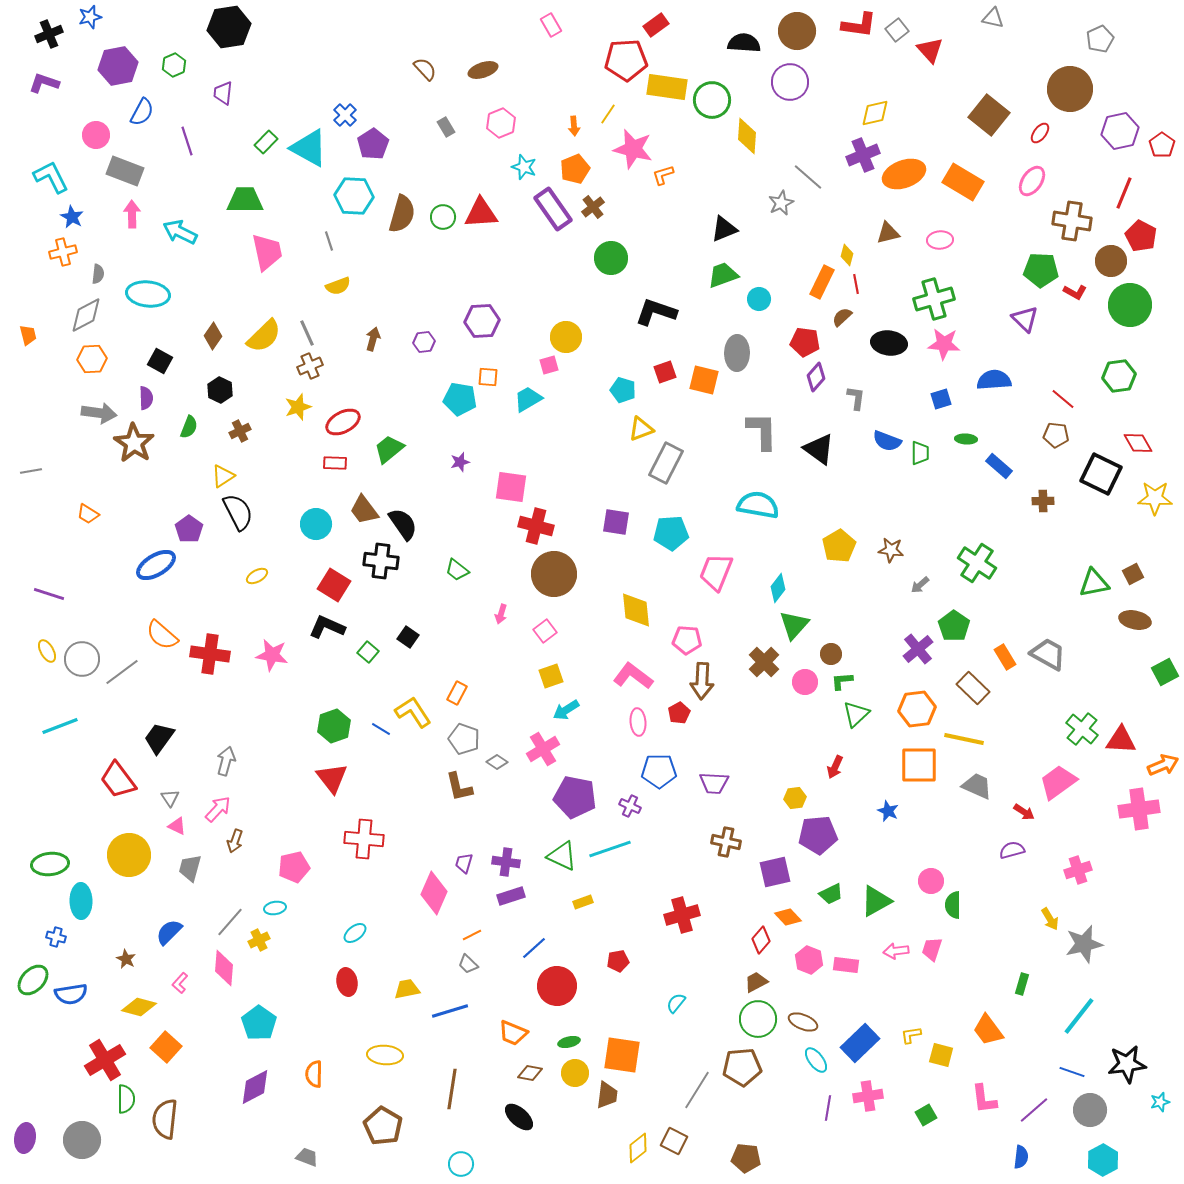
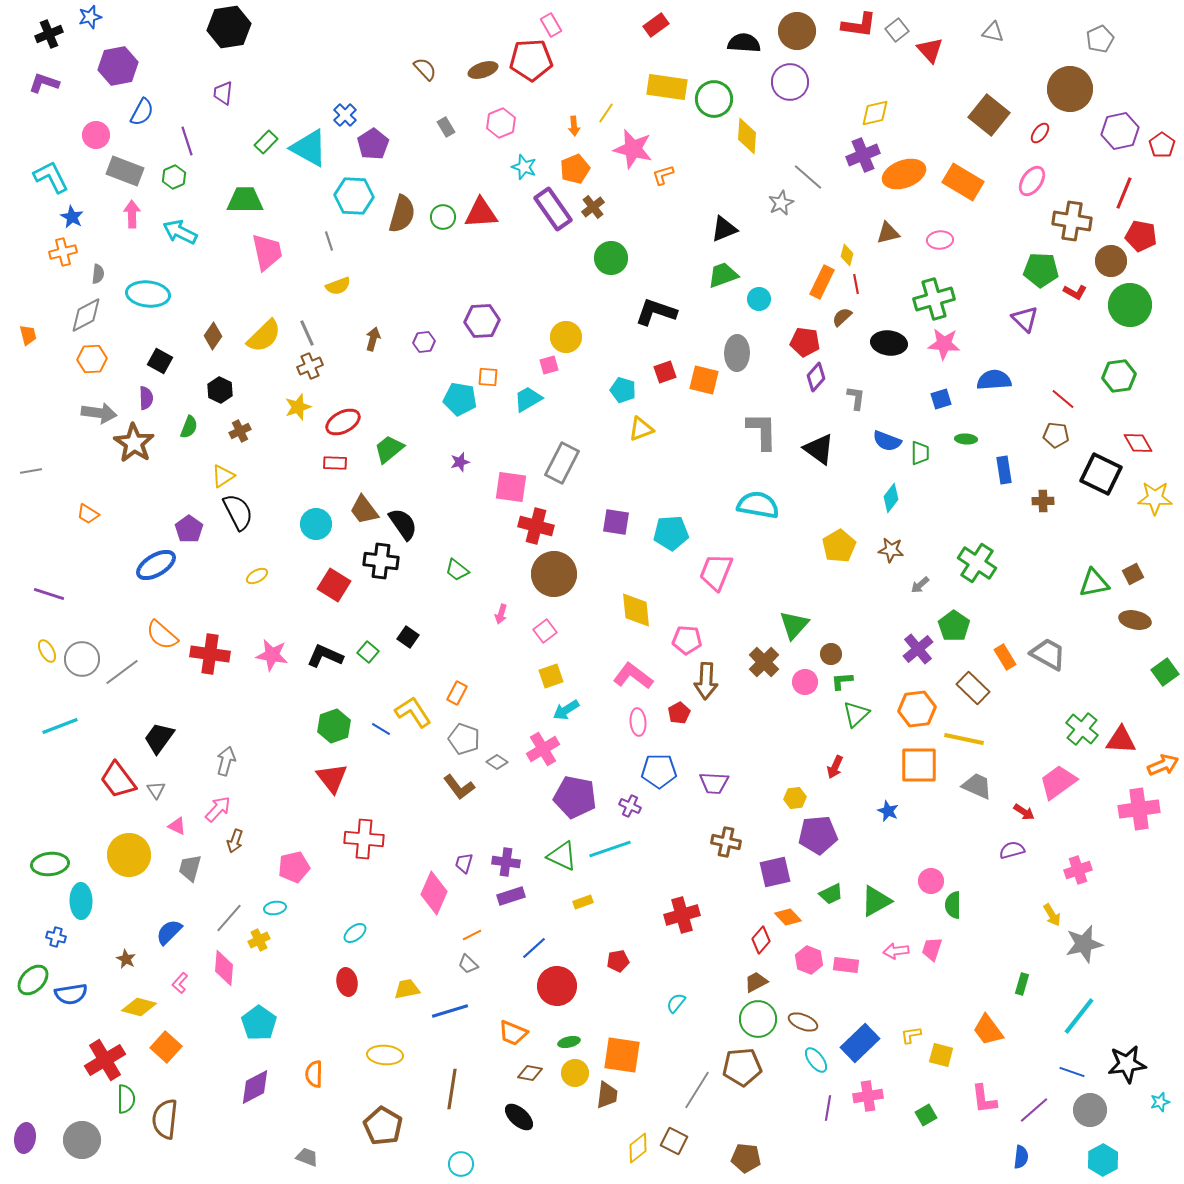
gray triangle at (993, 18): moved 14 px down
red pentagon at (626, 60): moved 95 px left
green hexagon at (174, 65): moved 112 px down
green circle at (712, 100): moved 2 px right, 1 px up
yellow line at (608, 114): moved 2 px left, 1 px up
red pentagon at (1141, 236): rotated 16 degrees counterclockwise
gray rectangle at (666, 463): moved 104 px left
blue rectangle at (999, 466): moved 5 px right, 4 px down; rotated 40 degrees clockwise
cyan diamond at (778, 588): moved 113 px right, 90 px up
black L-shape at (327, 627): moved 2 px left, 29 px down
green square at (1165, 672): rotated 8 degrees counterclockwise
brown arrow at (702, 681): moved 4 px right
brown L-shape at (459, 787): rotated 24 degrees counterclockwise
gray triangle at (170, 798): moved 14 px left, 8 px up
yellow arrow at (1050, 919): moved 2 px right, 4 px up
gray line at (230, 922): moved 1 px left, 4 px up
